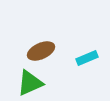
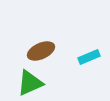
cyan rectangle: moved 2 px right, 1 px up
